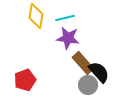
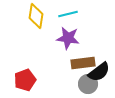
cyan line: moved 3 px right, 4 px up
brown rectangle: rotated 55 degrees counterclockwise
black semicircle: rotated 95 degrees clockwise
gray circle: moved 1 px up
